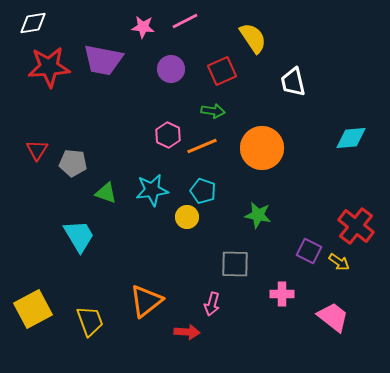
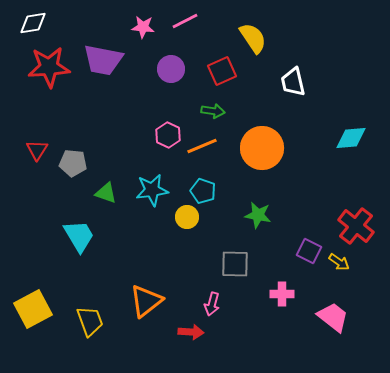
red arrow: moved 4 px right
